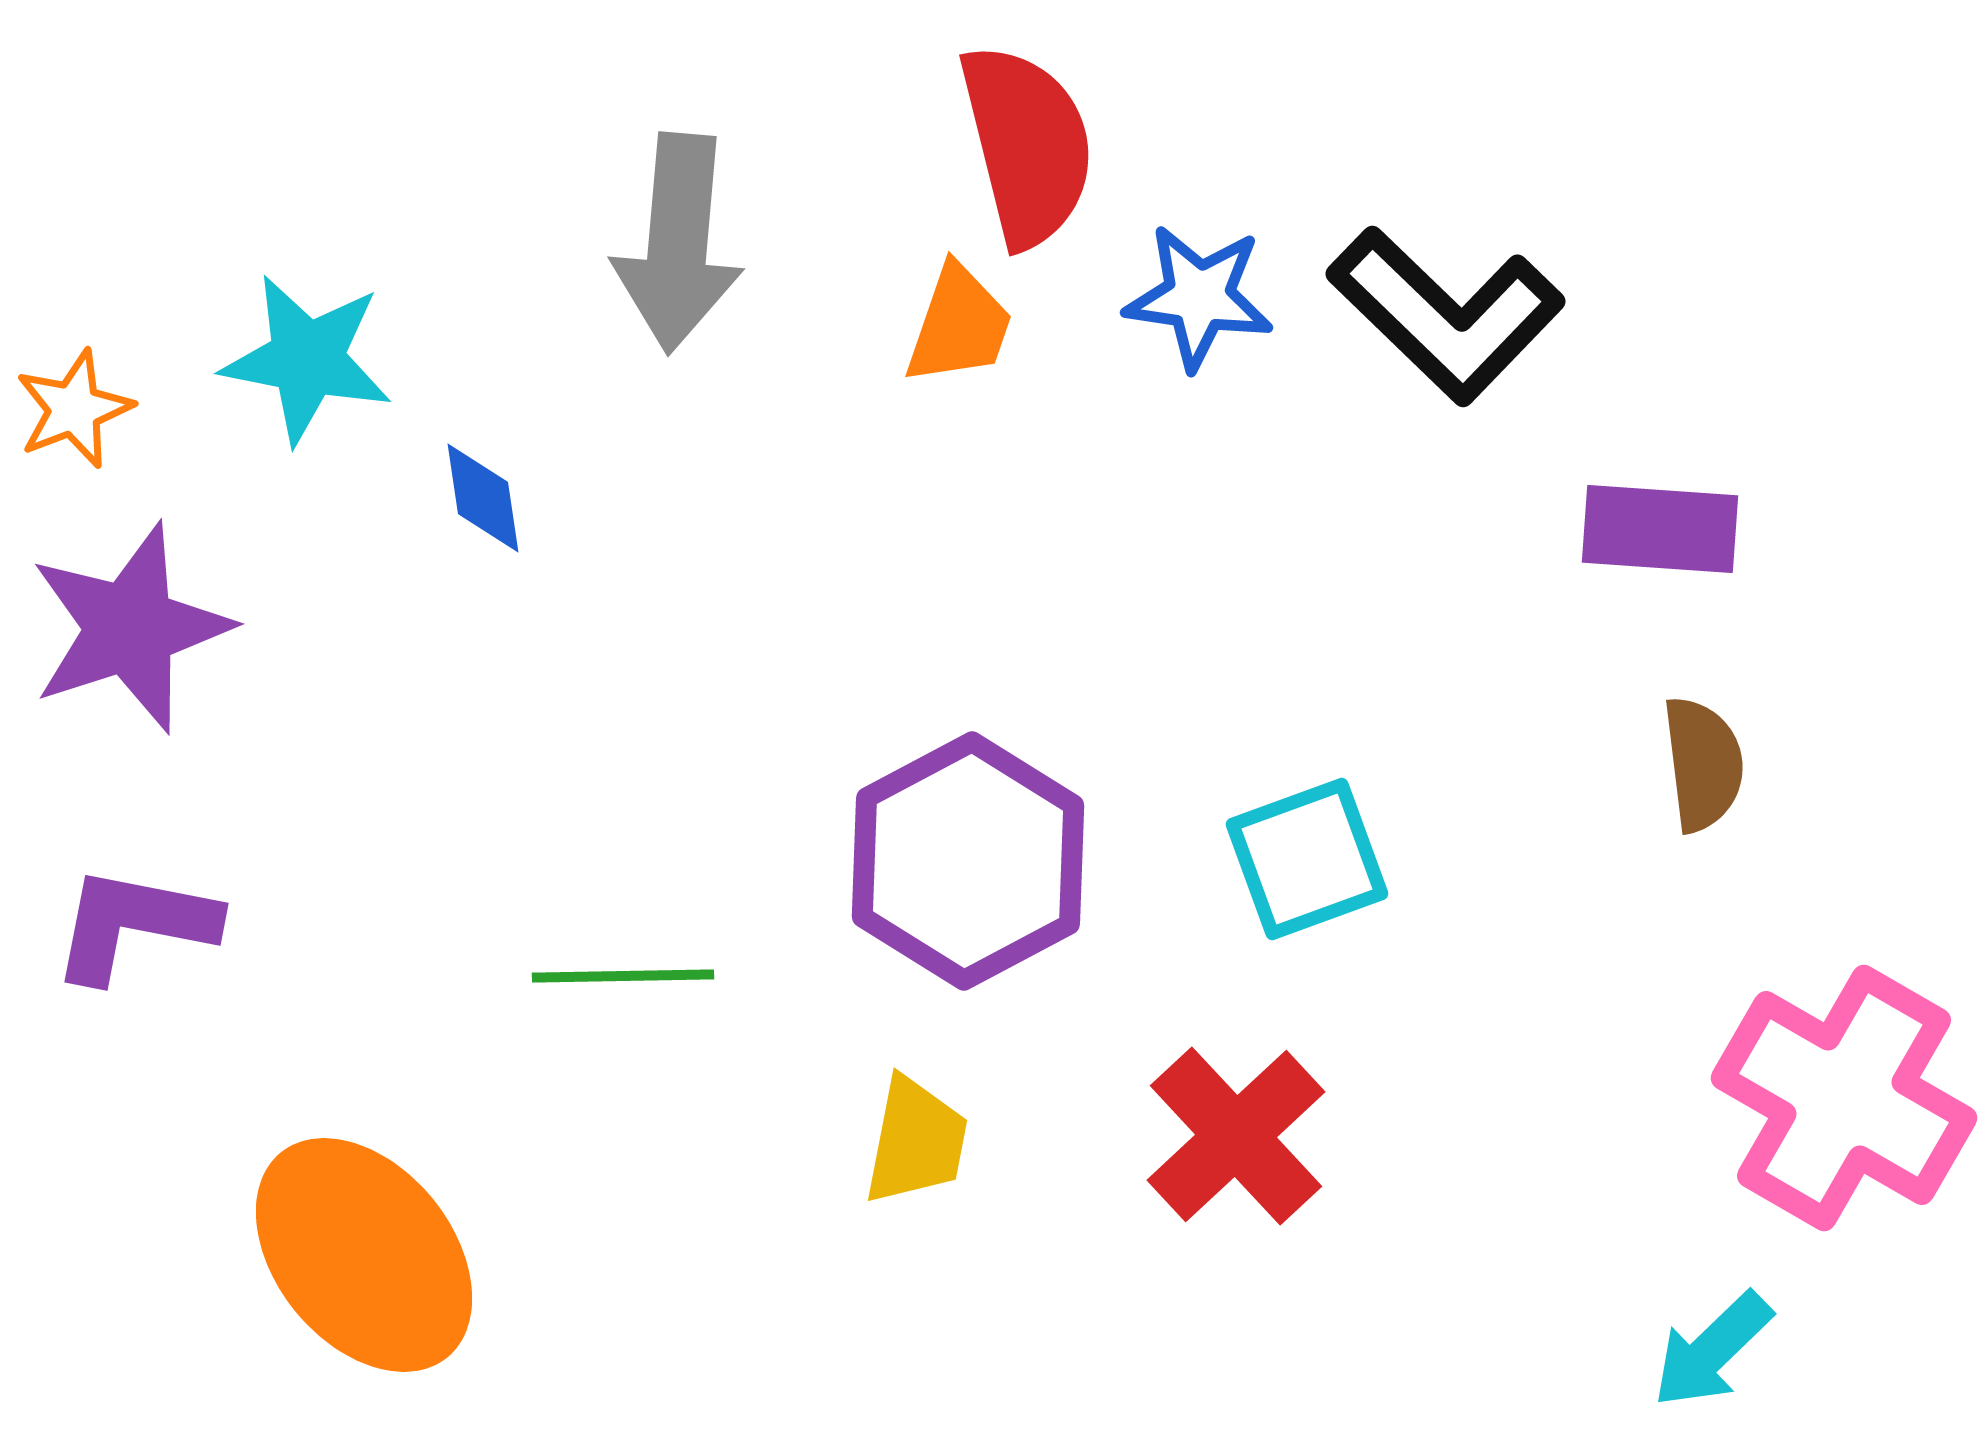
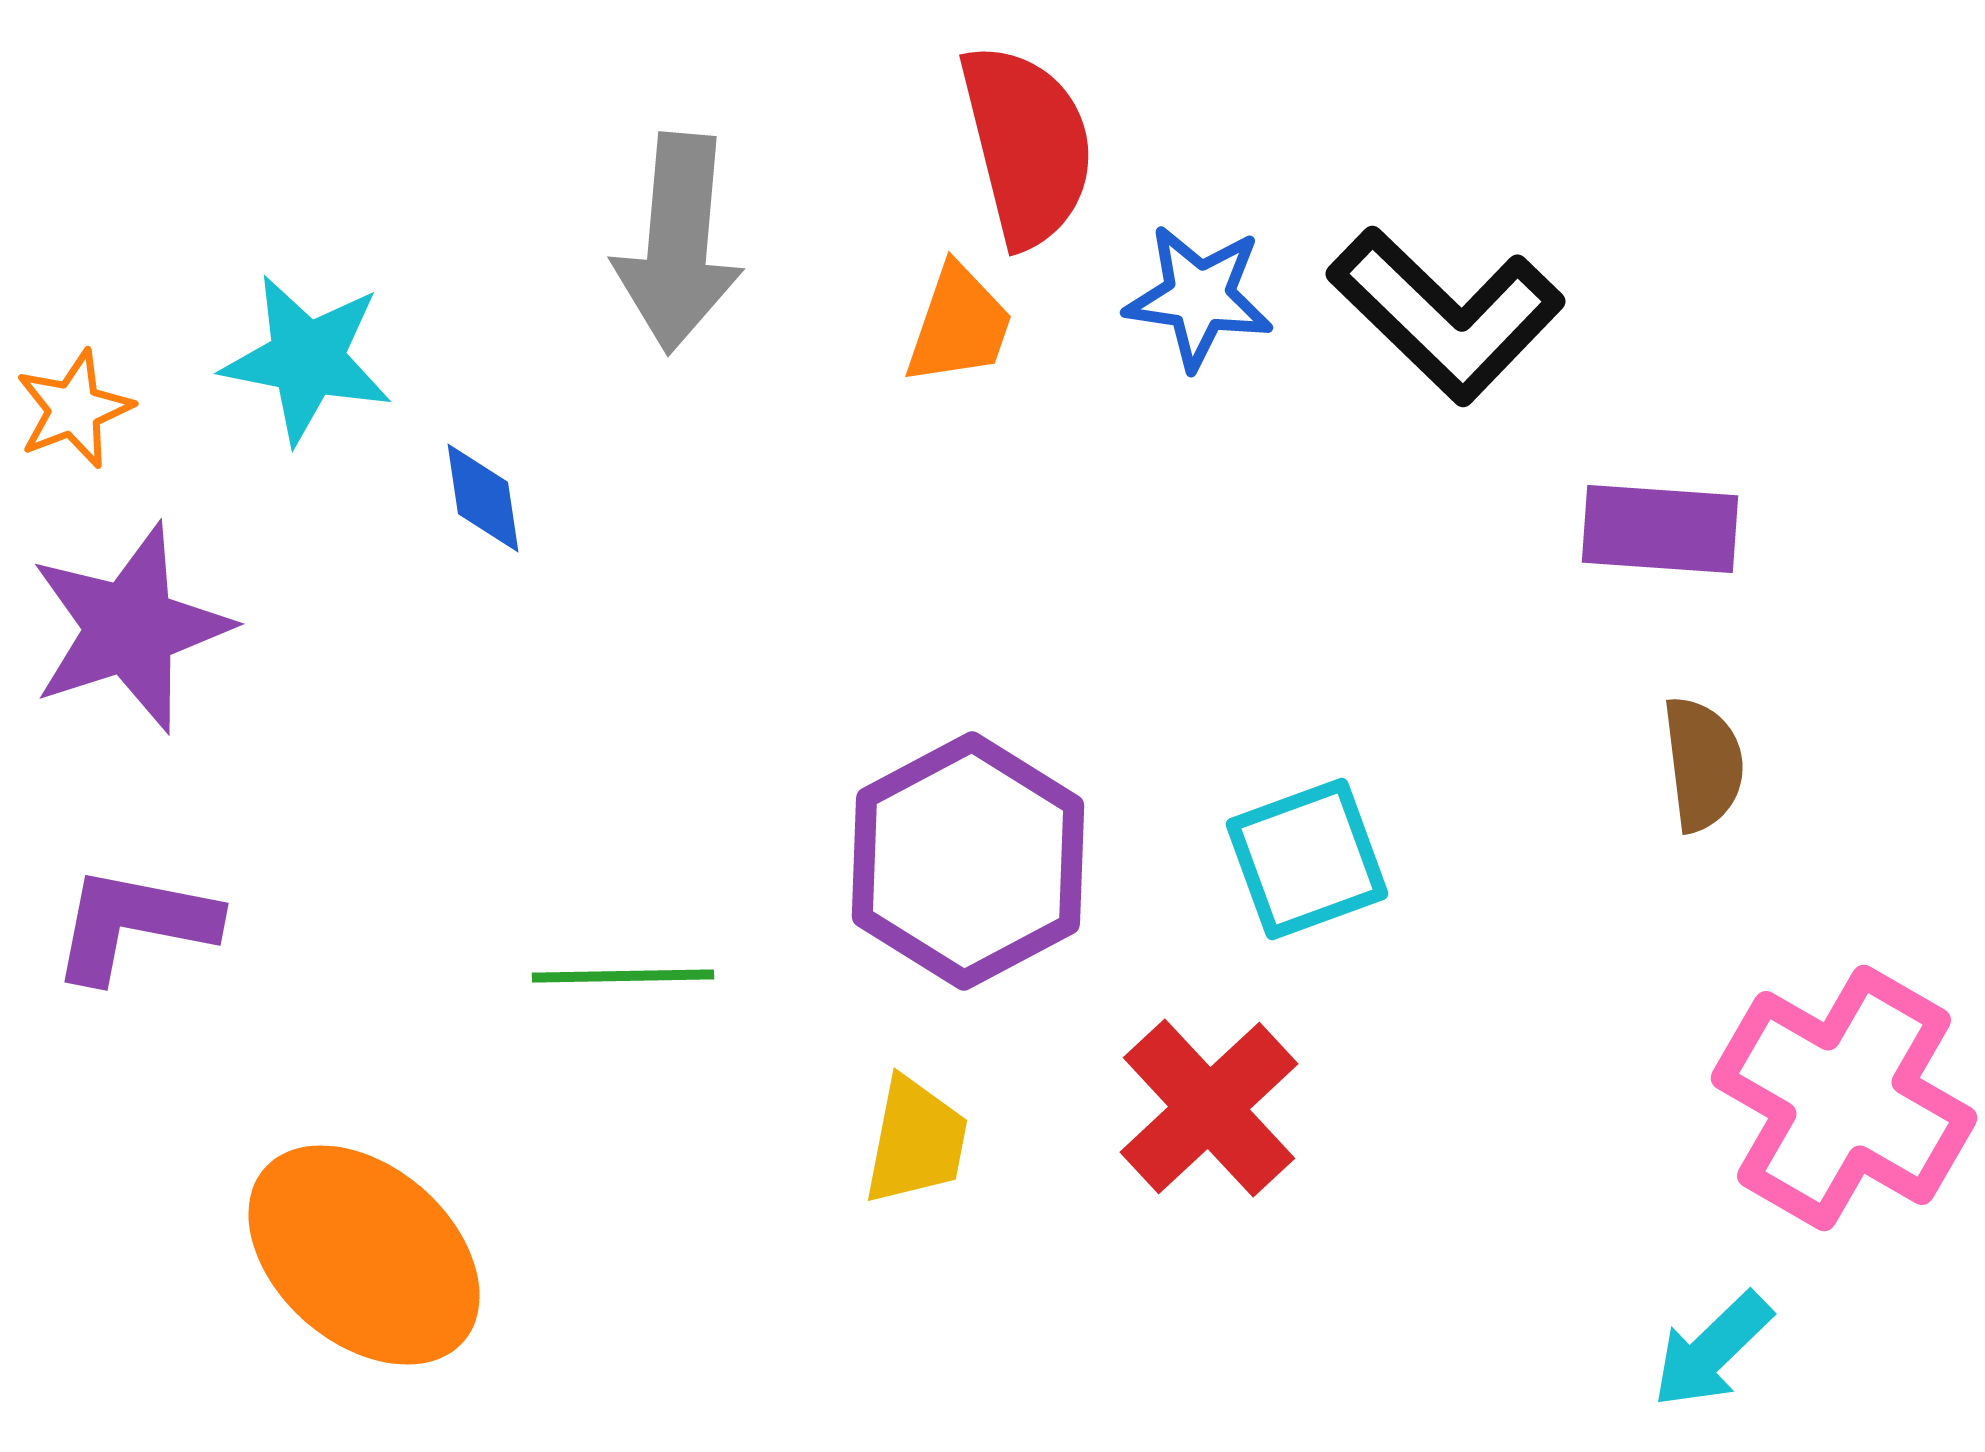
red cross: moved 27 px left, 28 px up
orange ellipse: rotated 10 degrees counterclockwise
